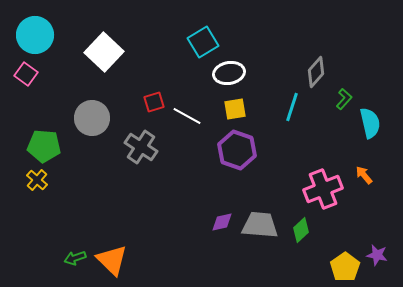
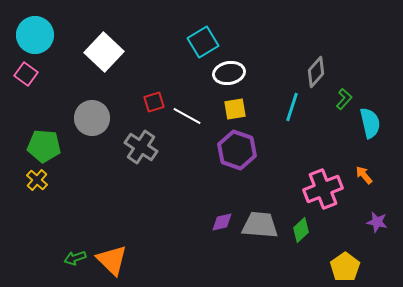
purple star: moved 33 px up
